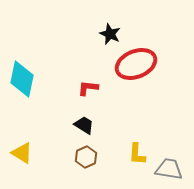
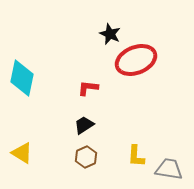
red ellipse: moved 4 px up
cyan diamond: moved 1 px up
black trapezoid: rotated 65 degrees counterclockwise
yellow L-shape: moved 1 px left, 2 px down
